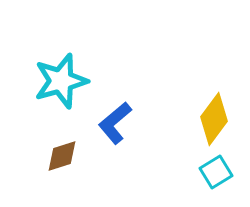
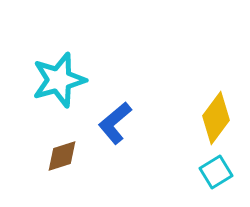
cyan star: moved 2 px left, 1 px up
yellow diamond: moved 2 px right, 1 px up
